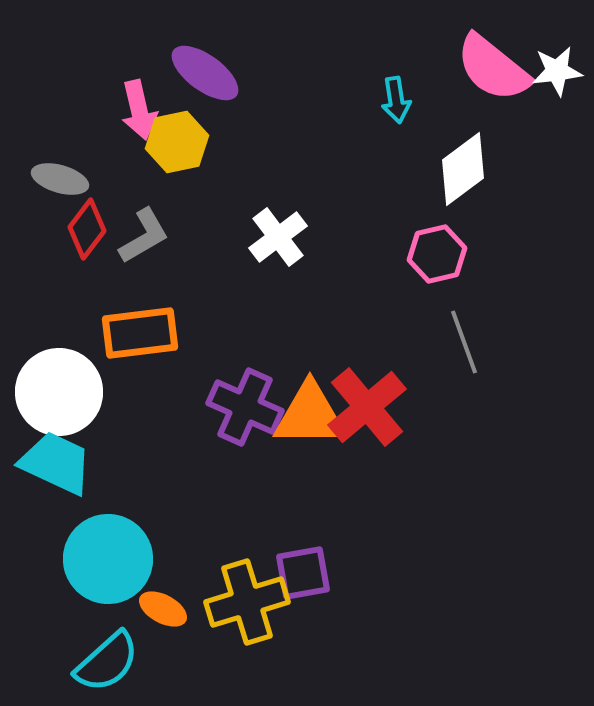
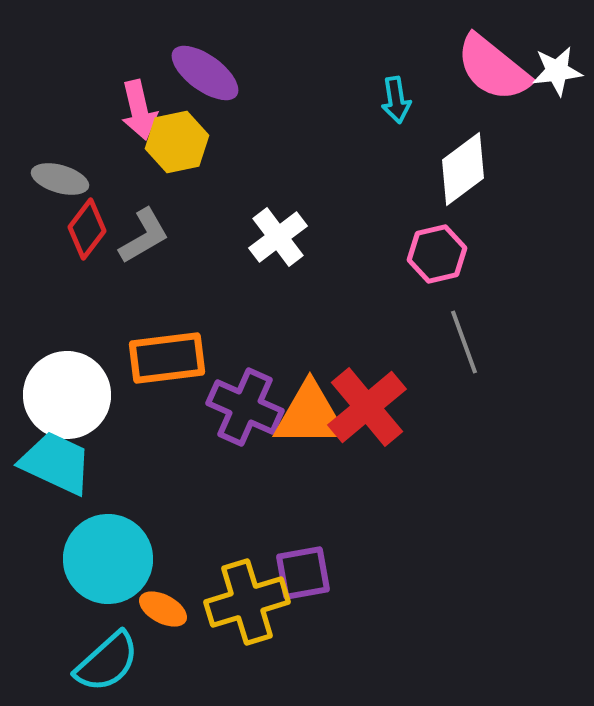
orange rectangle: moved 27 px right, 25 px down
white circle: moved 8 px right, 3 px down
